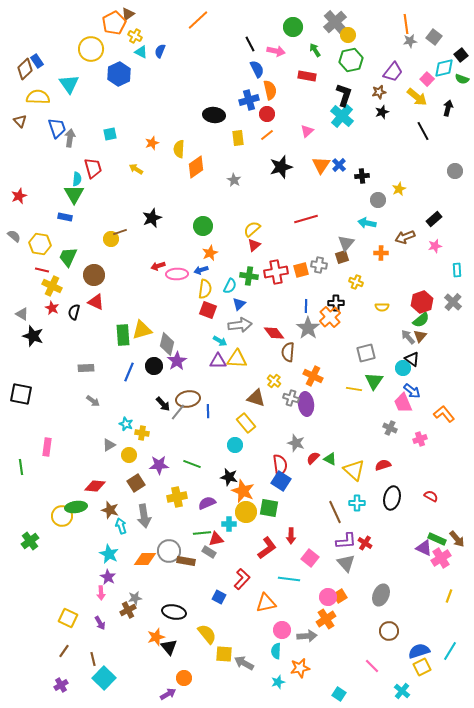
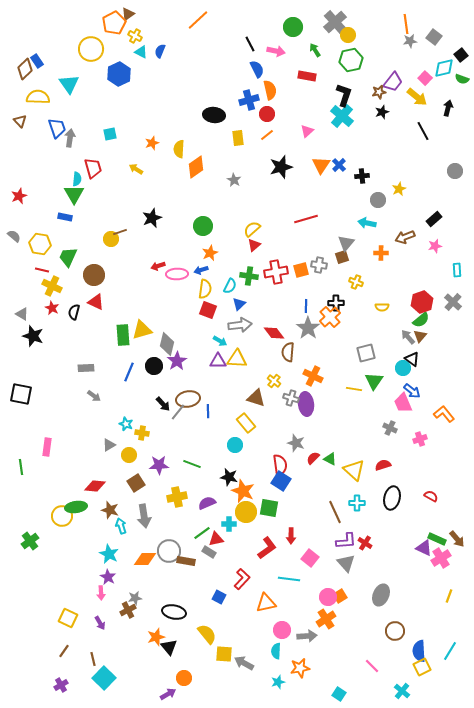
purple trapezoid at (393, 72): moved 10 px down
pink square at (427, 79): moved 2 px left, 1 px up
gray arrow at (93, 401): moved 1 px right, 5 px up
green line at (202, 533): rotated 30 degrees counterclockwise
brown circle at (389, 631): moved 6 px right
blue semicircle at (419, 651): rotated 75 degrees counterclockwise
